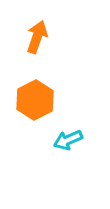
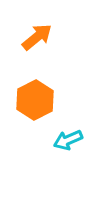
orange arrow: rotated 32 degrees clockwise
